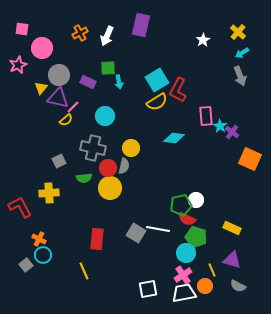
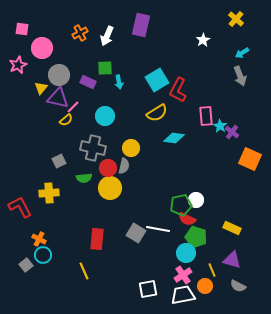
yellow cross at (238, 32): moved 2 px left, 13 px up
green square at (108, 68): moved 3 px left
yellow semicircle at (157, 102): moved 11 px down
white trapezoid at (184, 293): moved 1 px left, 2 px down
